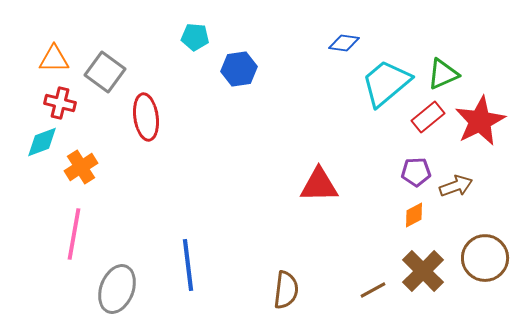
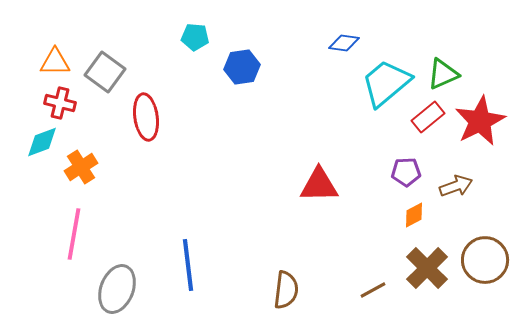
orange triangle: moved 1 px right, 3 px down
blue hexagon: moved 3 px right, 2 px up
purple pentagon: moved 10 px left
brown circle: moved 2 px down
brown cross: moved 4 px right, 3 px up
